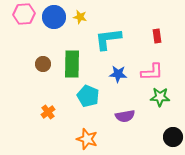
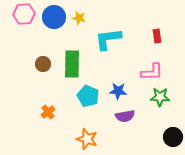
yellow star: moved 1 px left, 1 px down
blue star: moved 17 px down
